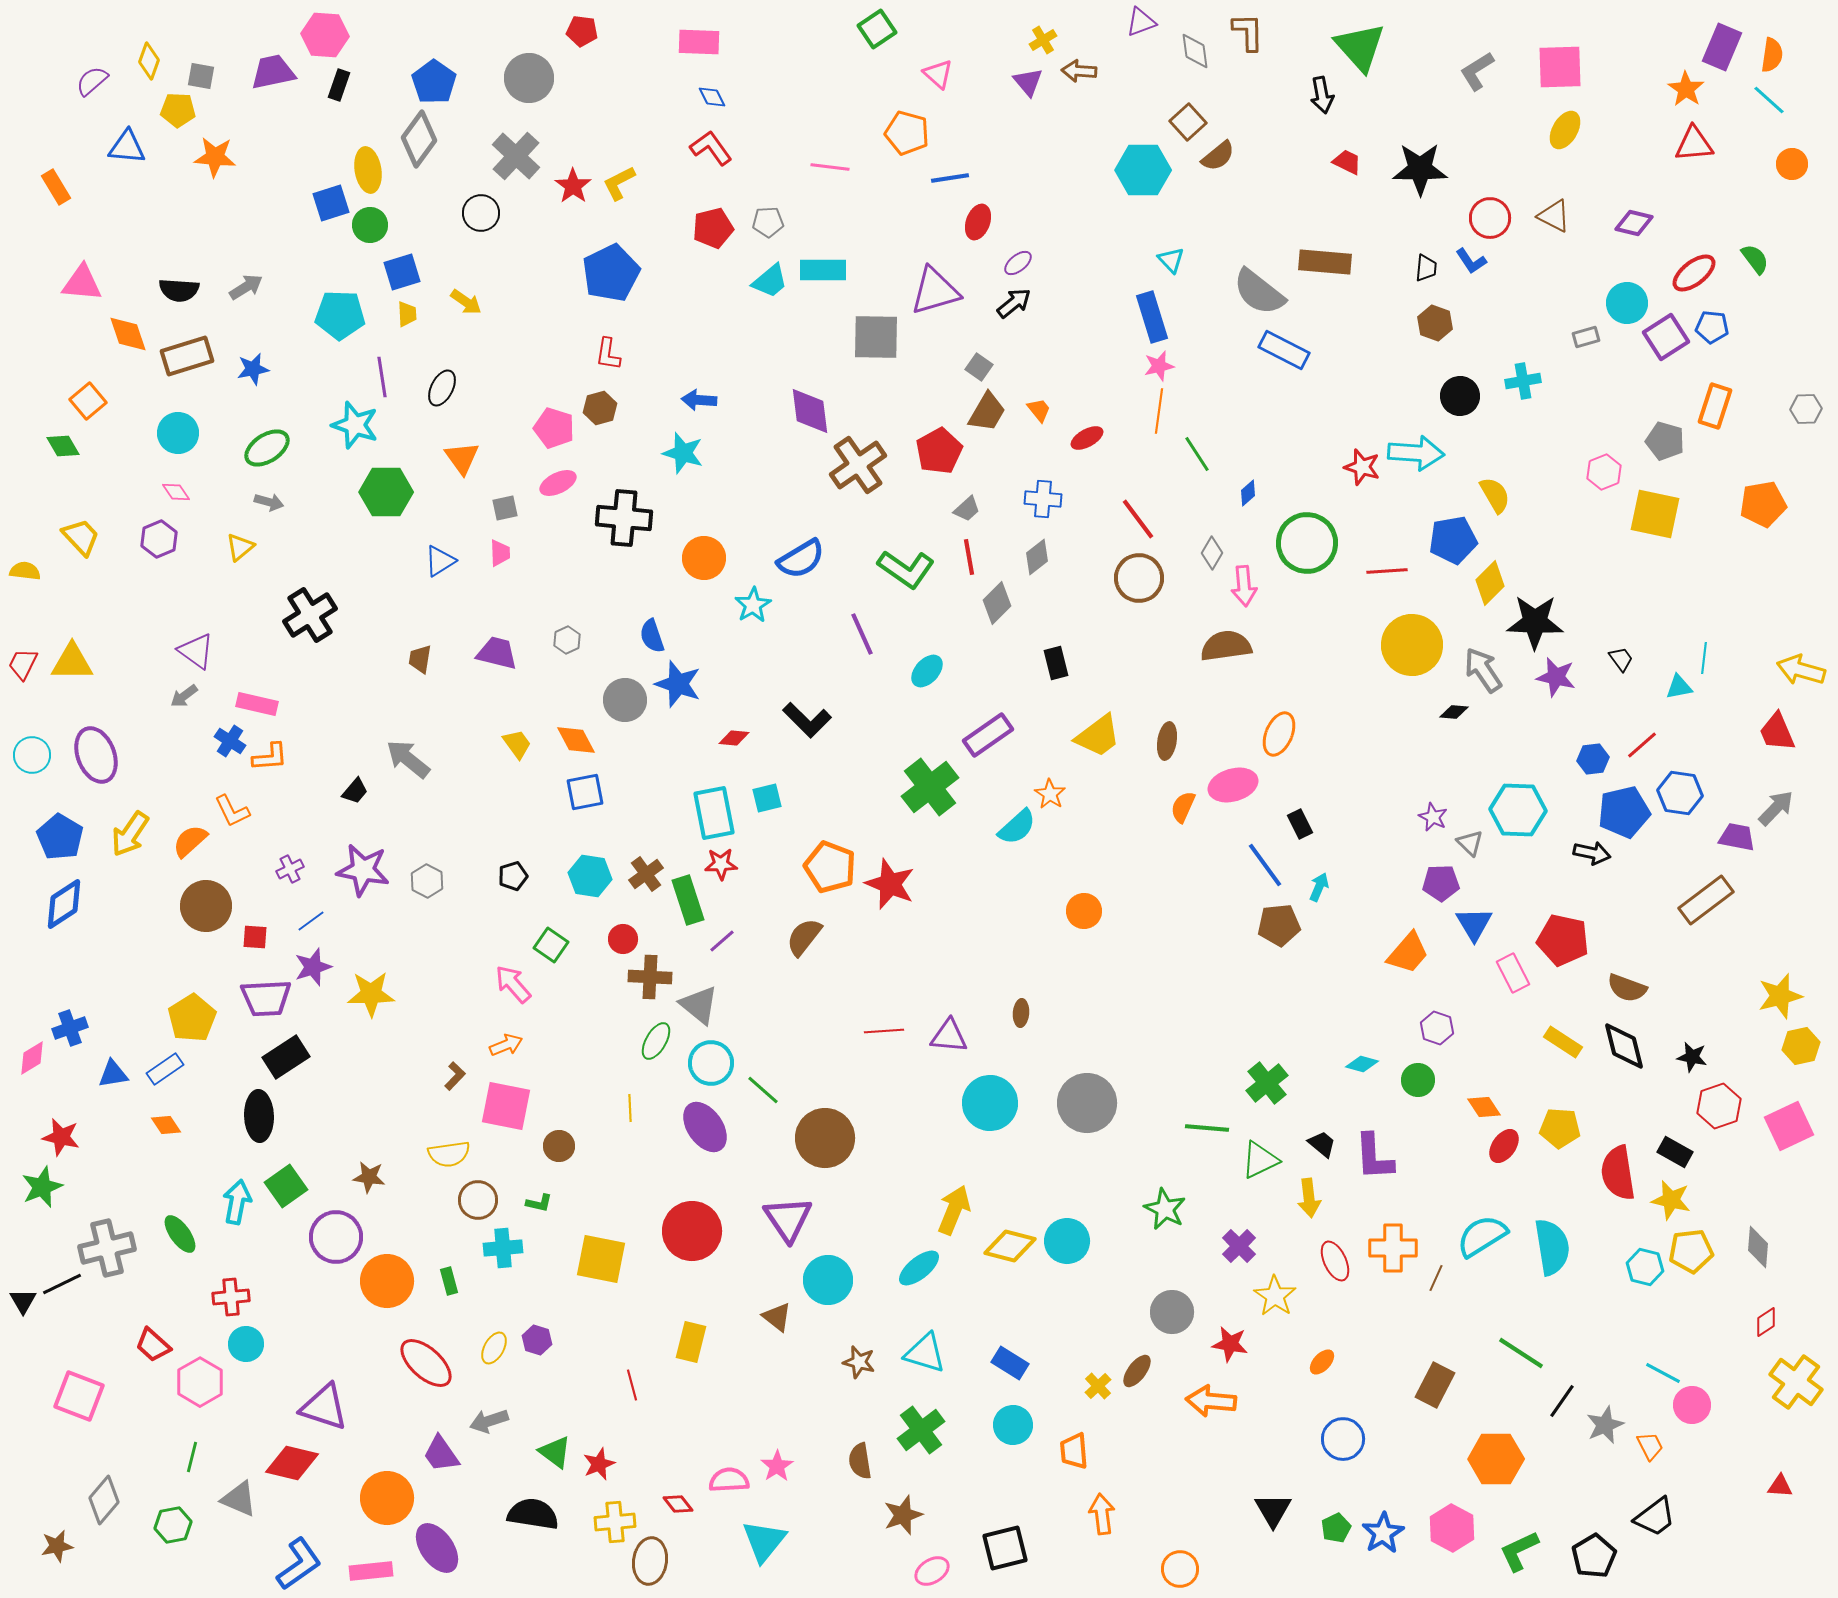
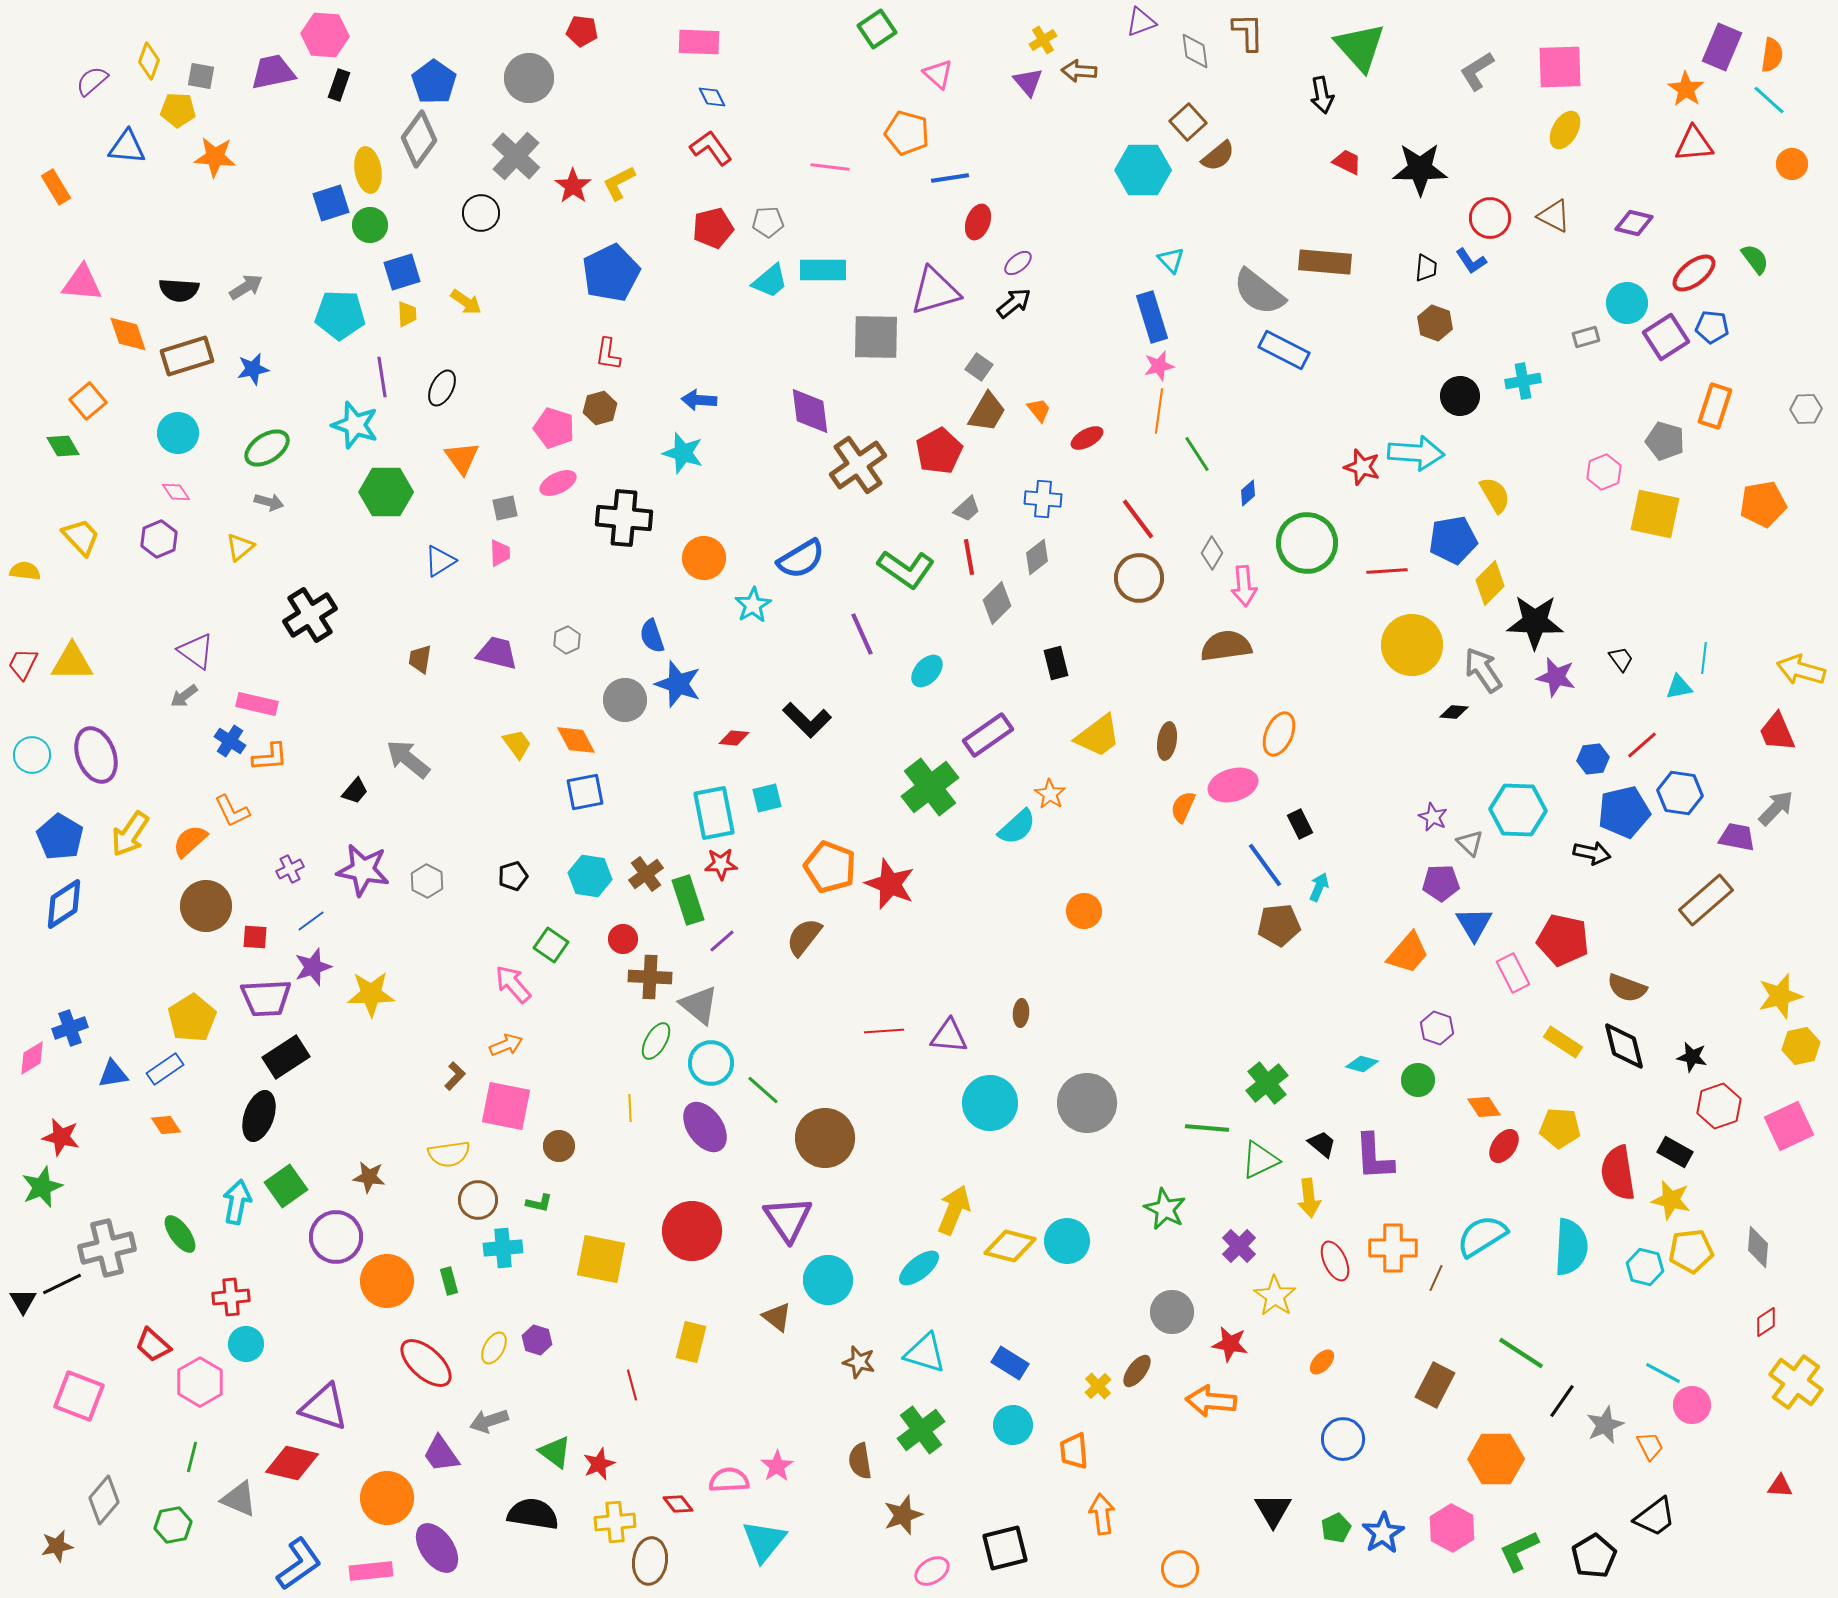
brown rectangle at (1706, 900): rotated 4 degrees counterclockwise
black ellipse at (259, 1116): rotated 21 degrees clockwise
cyan semicircle at (1552, 1247): moved 19 px right; rotated 12 degrees clockwise
